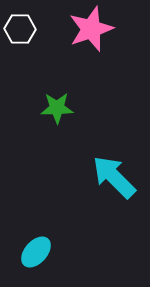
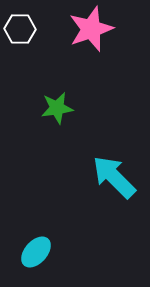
green star: rotated 8 degrees counterclockwise
